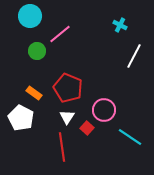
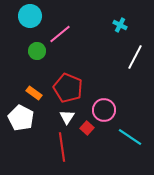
white line: moved 1 px right, 1 px down
